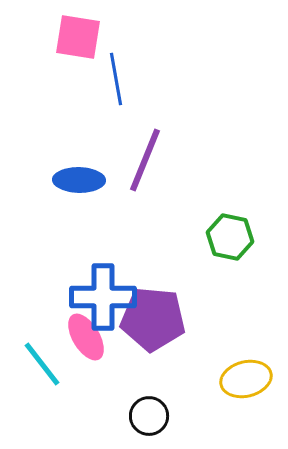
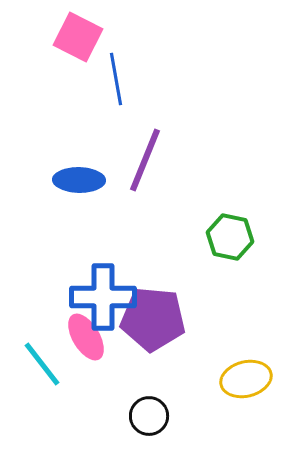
pink square: rotated 18 degrees clockwise
